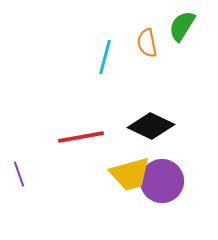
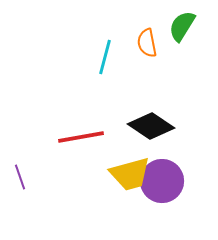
black diamond: rotated 9 degrees clockwise
purple line: moved 1 px right, 3 px down
